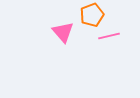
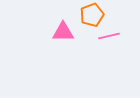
pink triangle: rotated 50 degrees counterclockwise
